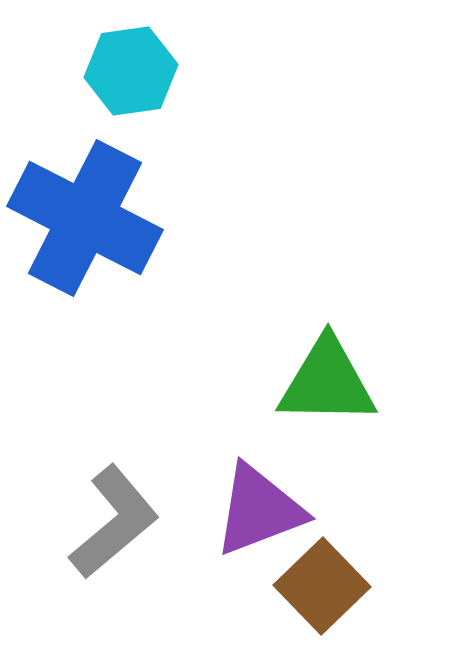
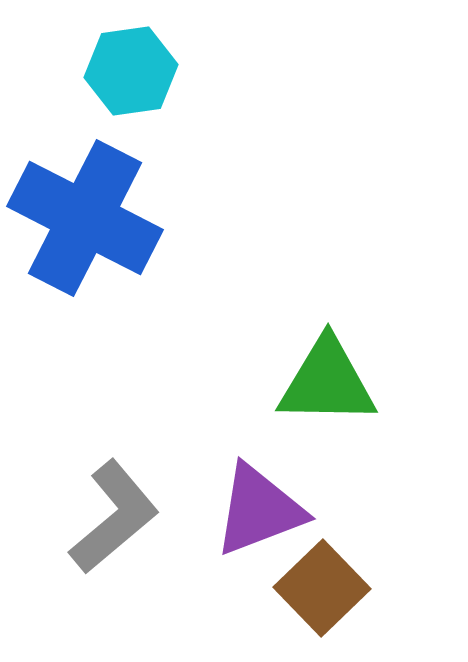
gray L-shape: moved 5 px up
brown square: moved 2 px down
